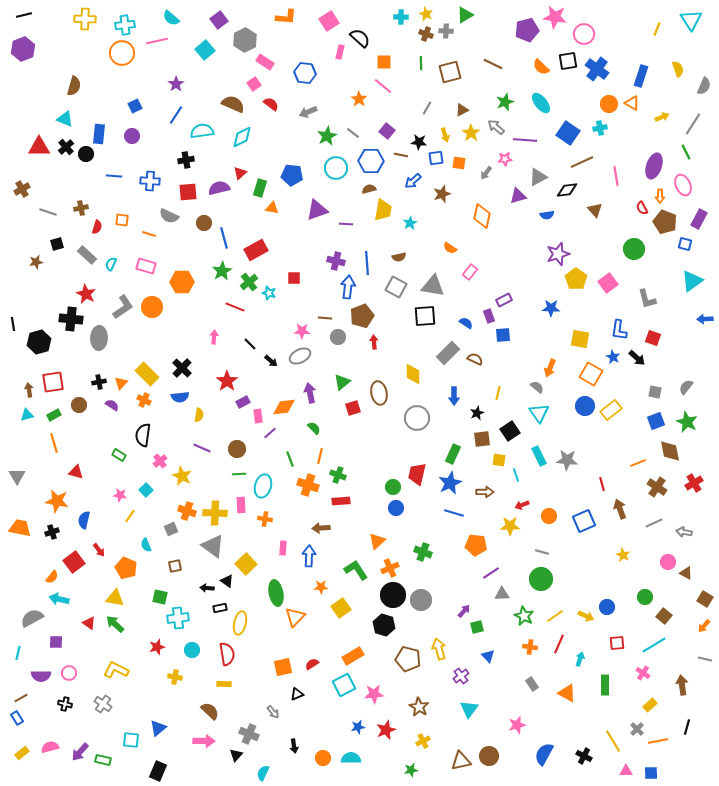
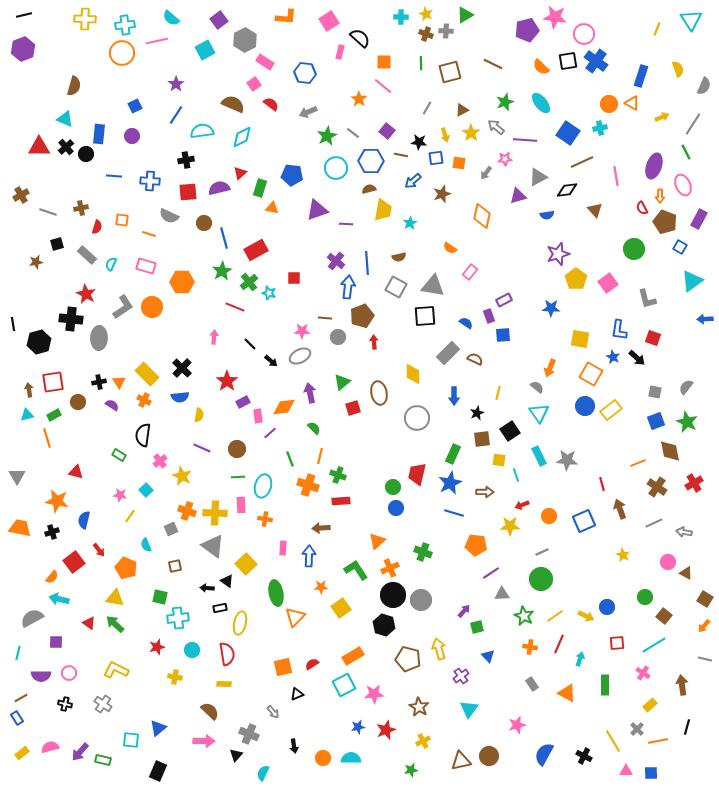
cyan square at (205, 50): rotated 12 degrees clockwise
blue cross at (597, 69): moved 1 px left, 8 px up
brown cross at (22, 189): moved 1 px left, 6 px down
blue square at (685, 244): moved 5 px left, 3 px down; rotated 16 degrees clockwise
purple cross at (336, 261): rotated 24 degrees clockwise
orange triangle at (121, 383): moved 2 px left, 1 px up; rotated 16 degrees counterclockwise
brown circle at (79, 405): moved 1 px left, 3 px up
orange line at (54, 443): moved 7 px left, 5 px up
green line at (239, 474): moved 1 px left, 3 px down
gray line at (542, 552): rotated 40 degrees counterclockwise
